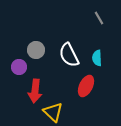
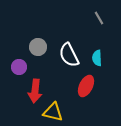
gray circle: moved 2 px right, 3 px up
yellow triangle: rotated 30 degrees counterclockwise
